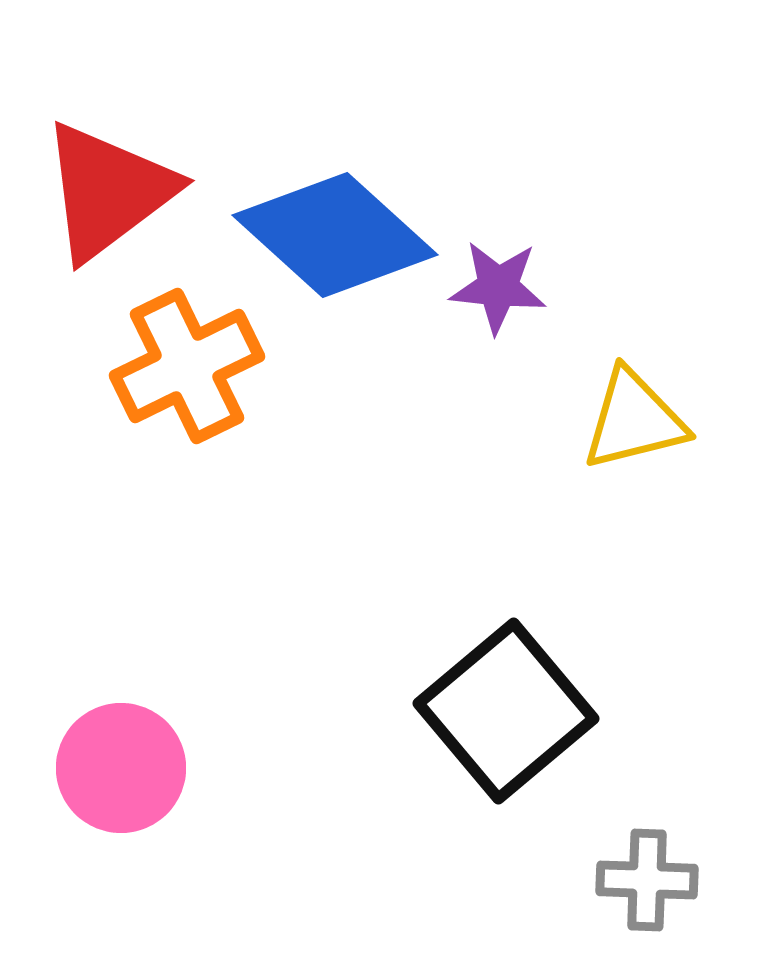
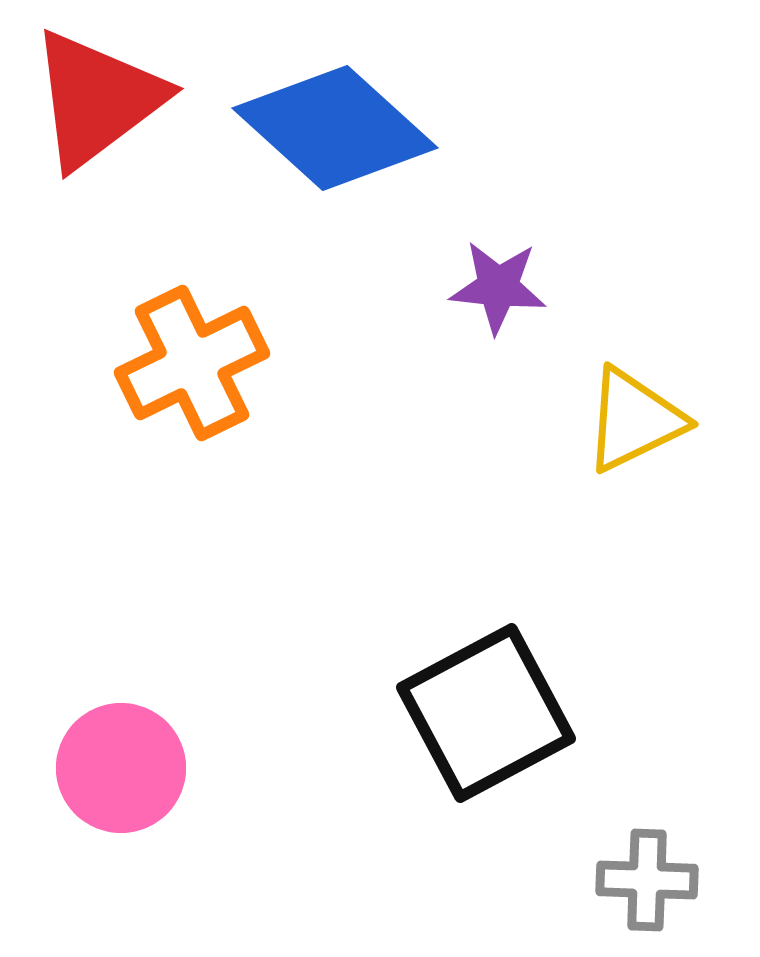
red triangle: moved 11 px left, 92 px up
blue diamond: moved 107 px up
orange cross: moved 5 px right, 3 px up
yellow triangle: rotated 12 degrees counterclockwise
black square: moved 20 px left, 2 px down; rotated 12 degrees clockwise
